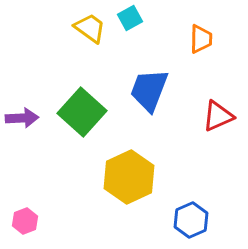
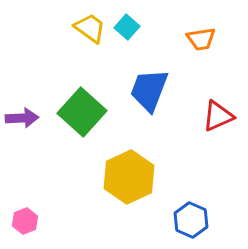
cyan square: moved 3 px left, 9 px down; rotated 20 degrees counterclockwise
orange trapezoid: rotated 80 degrees clockwise
blue hexagon: rotated 12 degrees counterclockwise
